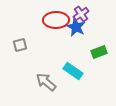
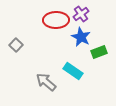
blue star: moved 5 px right, 10 px down
gray square: moved 4 px left; rotated 32 degrees counterclockwise
